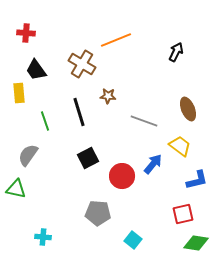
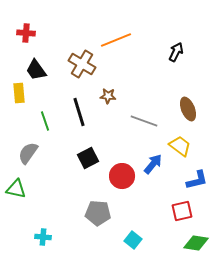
gray semicircle: moved 2 px up
red square: moved 1 px left, 3 px up
